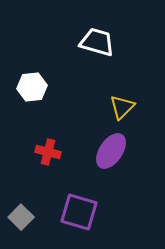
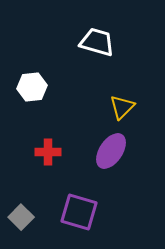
red cross: rotated 15 degrees counterclockwise
